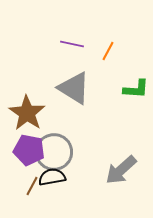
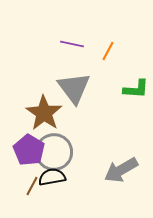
gray triangle: rotated 21 degrees clockwise
brown star: moved 17 px right
purple pentagon: rotated 20 degrees clockwise
gray arrow: rotated 12 degrees clockwise
